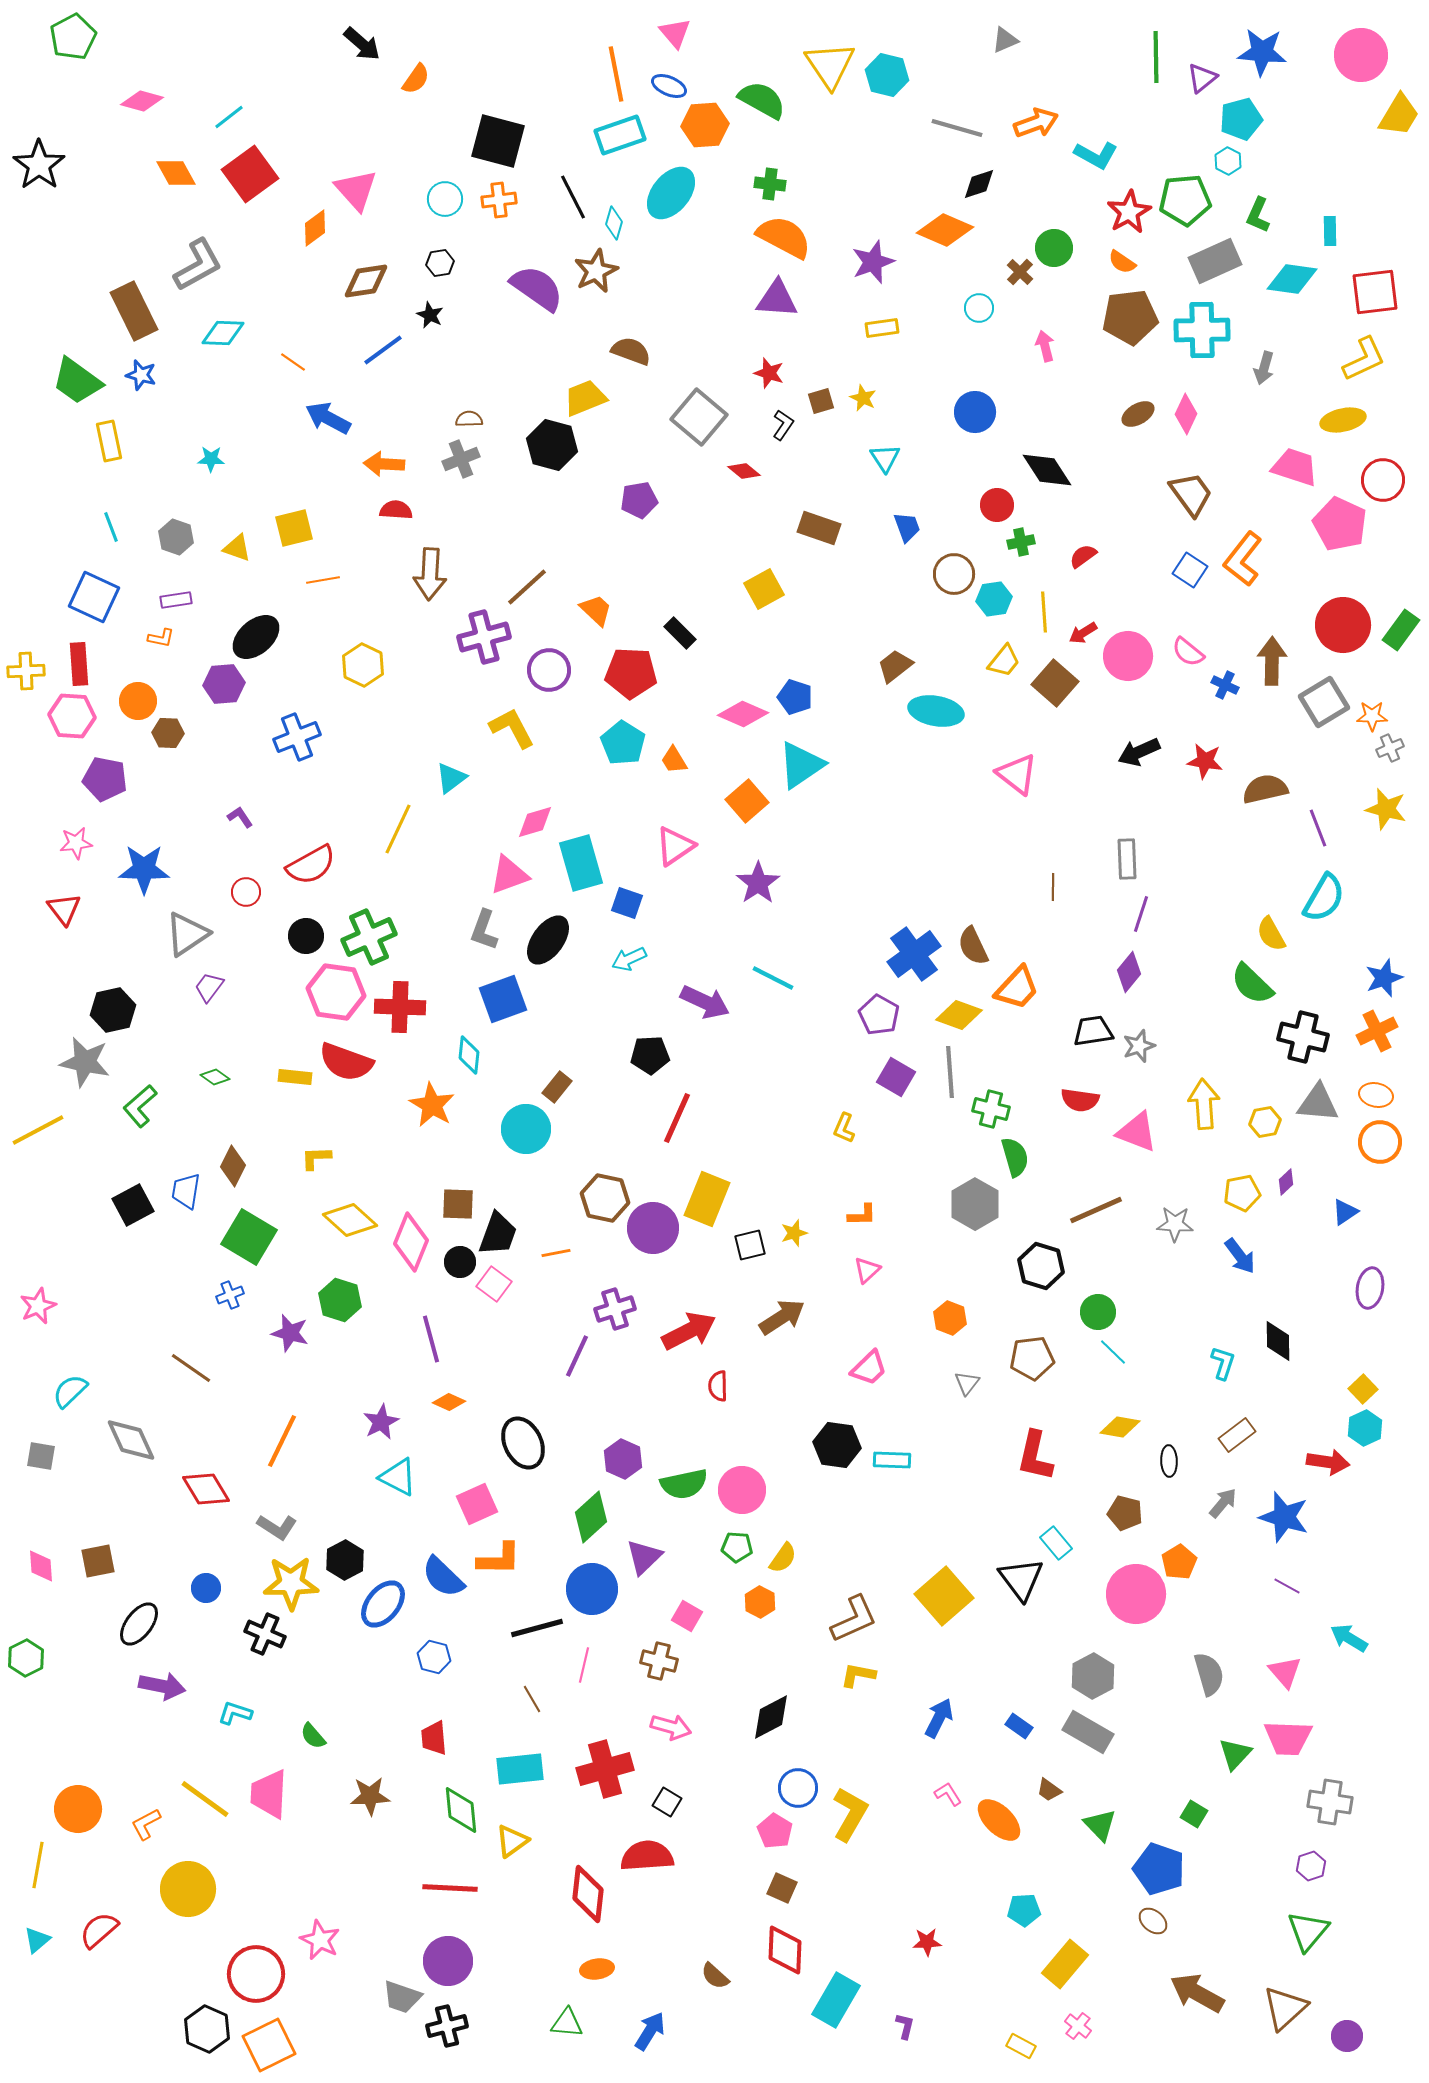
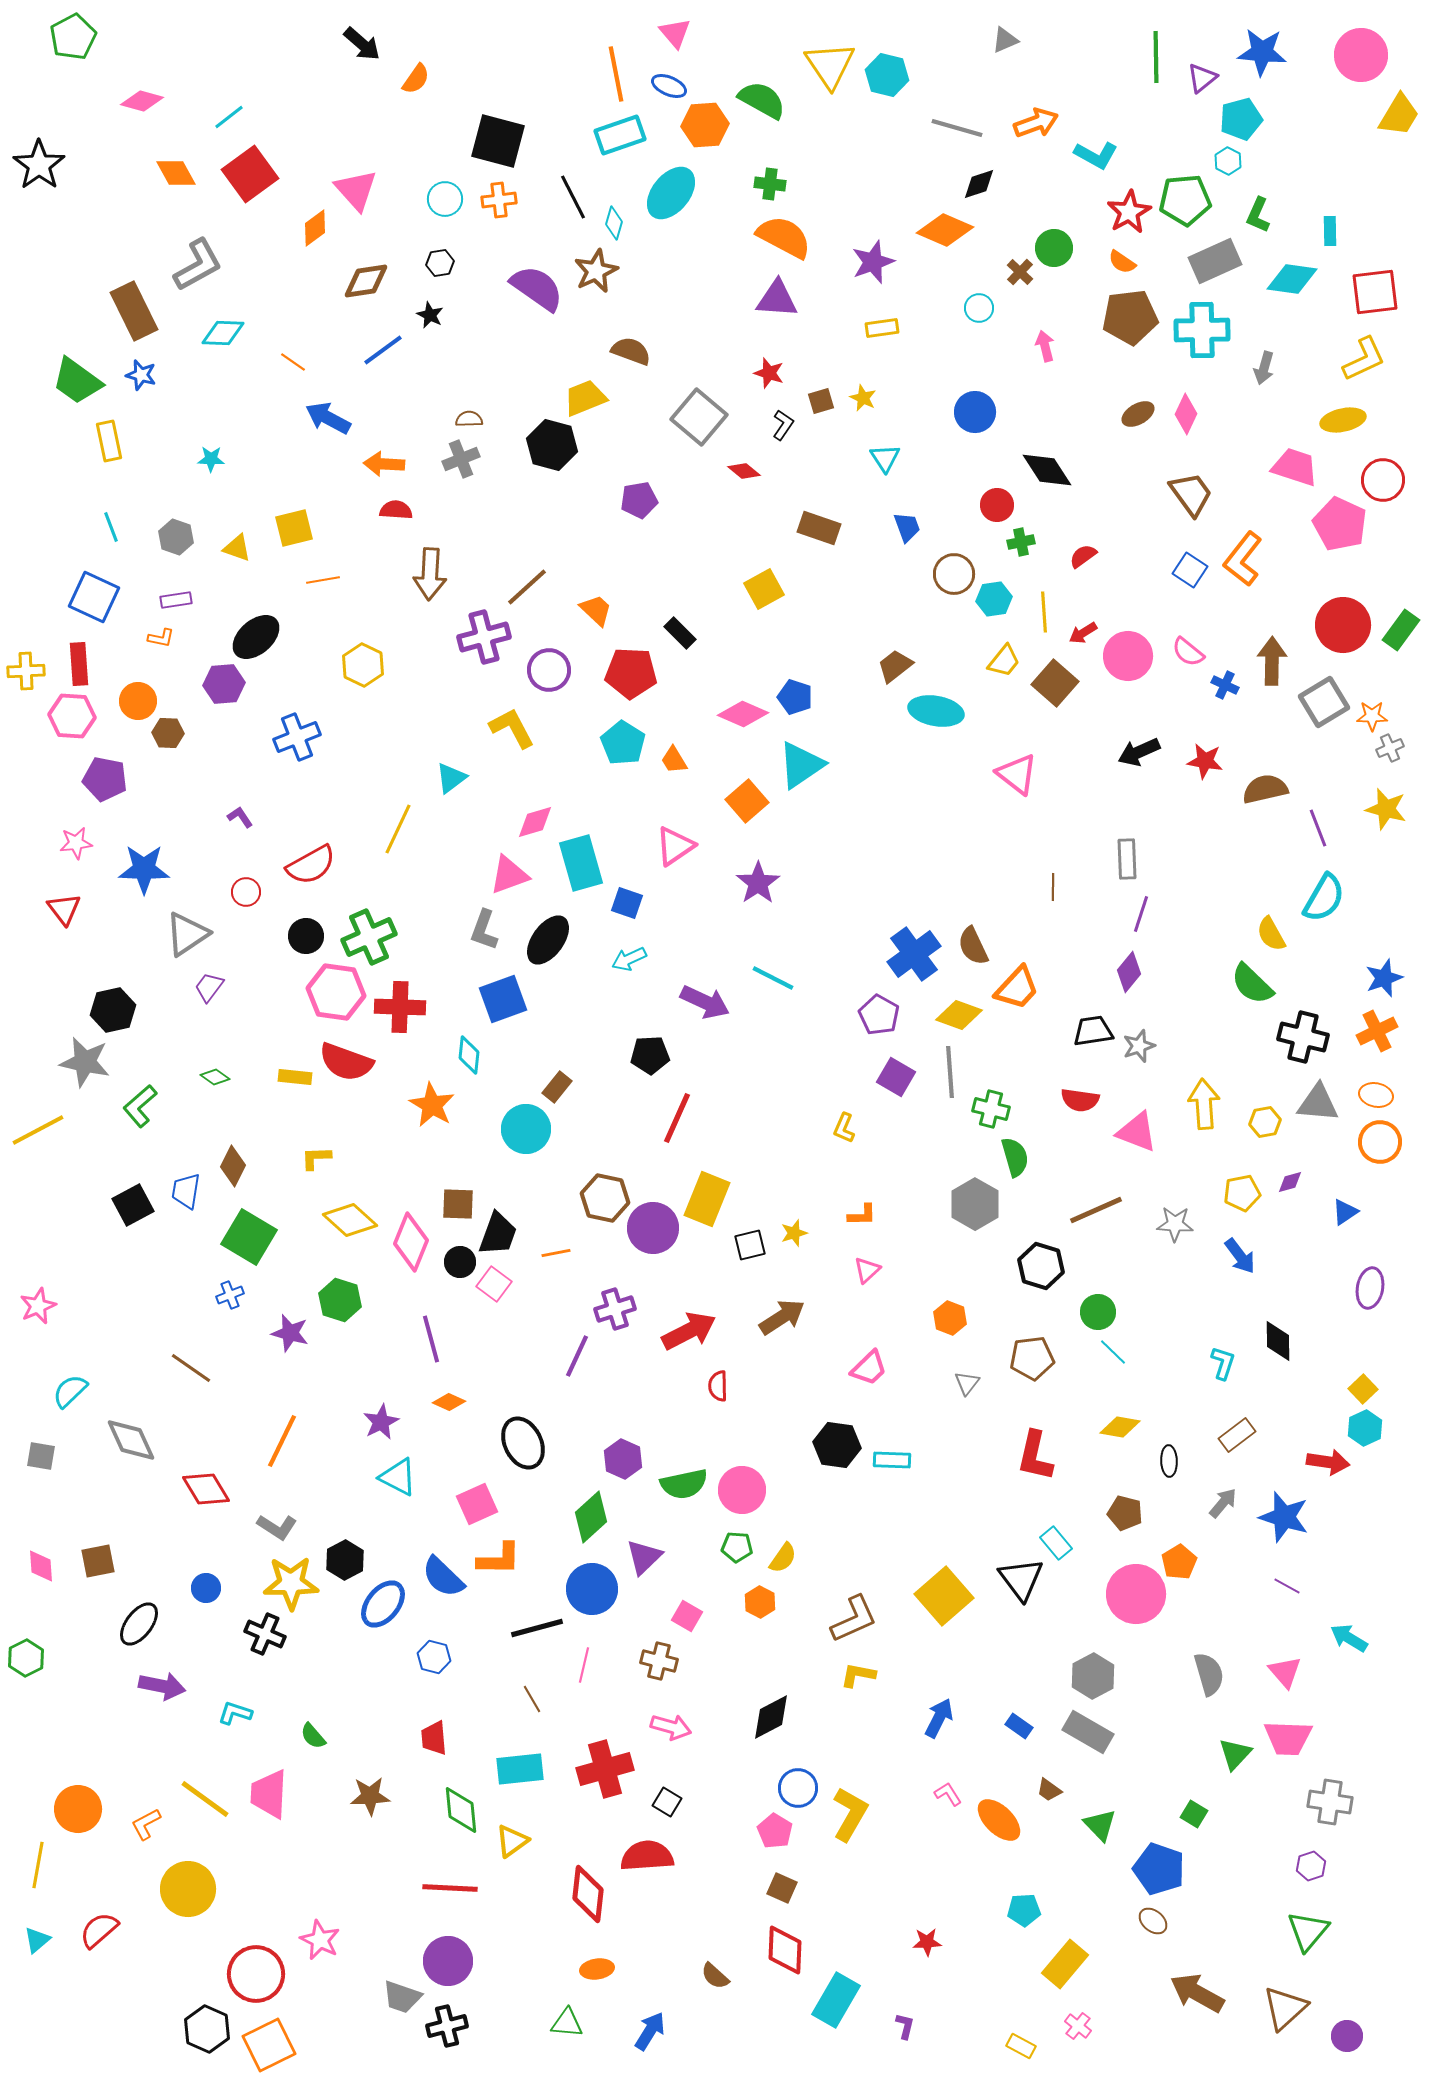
purple diamond at (1286, 1182): moved 4 px right; rotated 28 degrees clockwise
